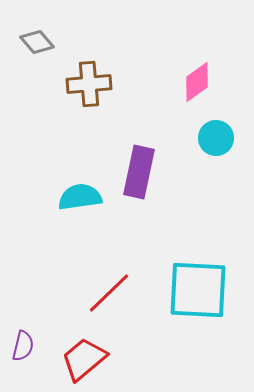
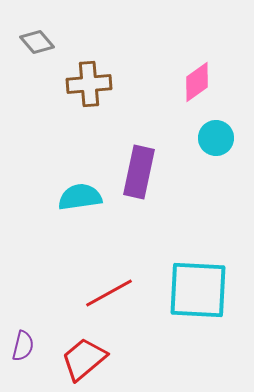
red line: rotated 15 degrees clockwise
